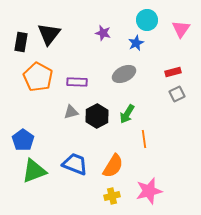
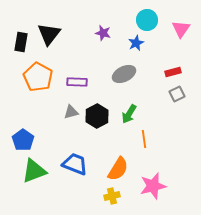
green arrow: moved 2 px right
orange semicircle: moved 5 px right, 3 px down
pink star: moved 4 px right, 5 px up
